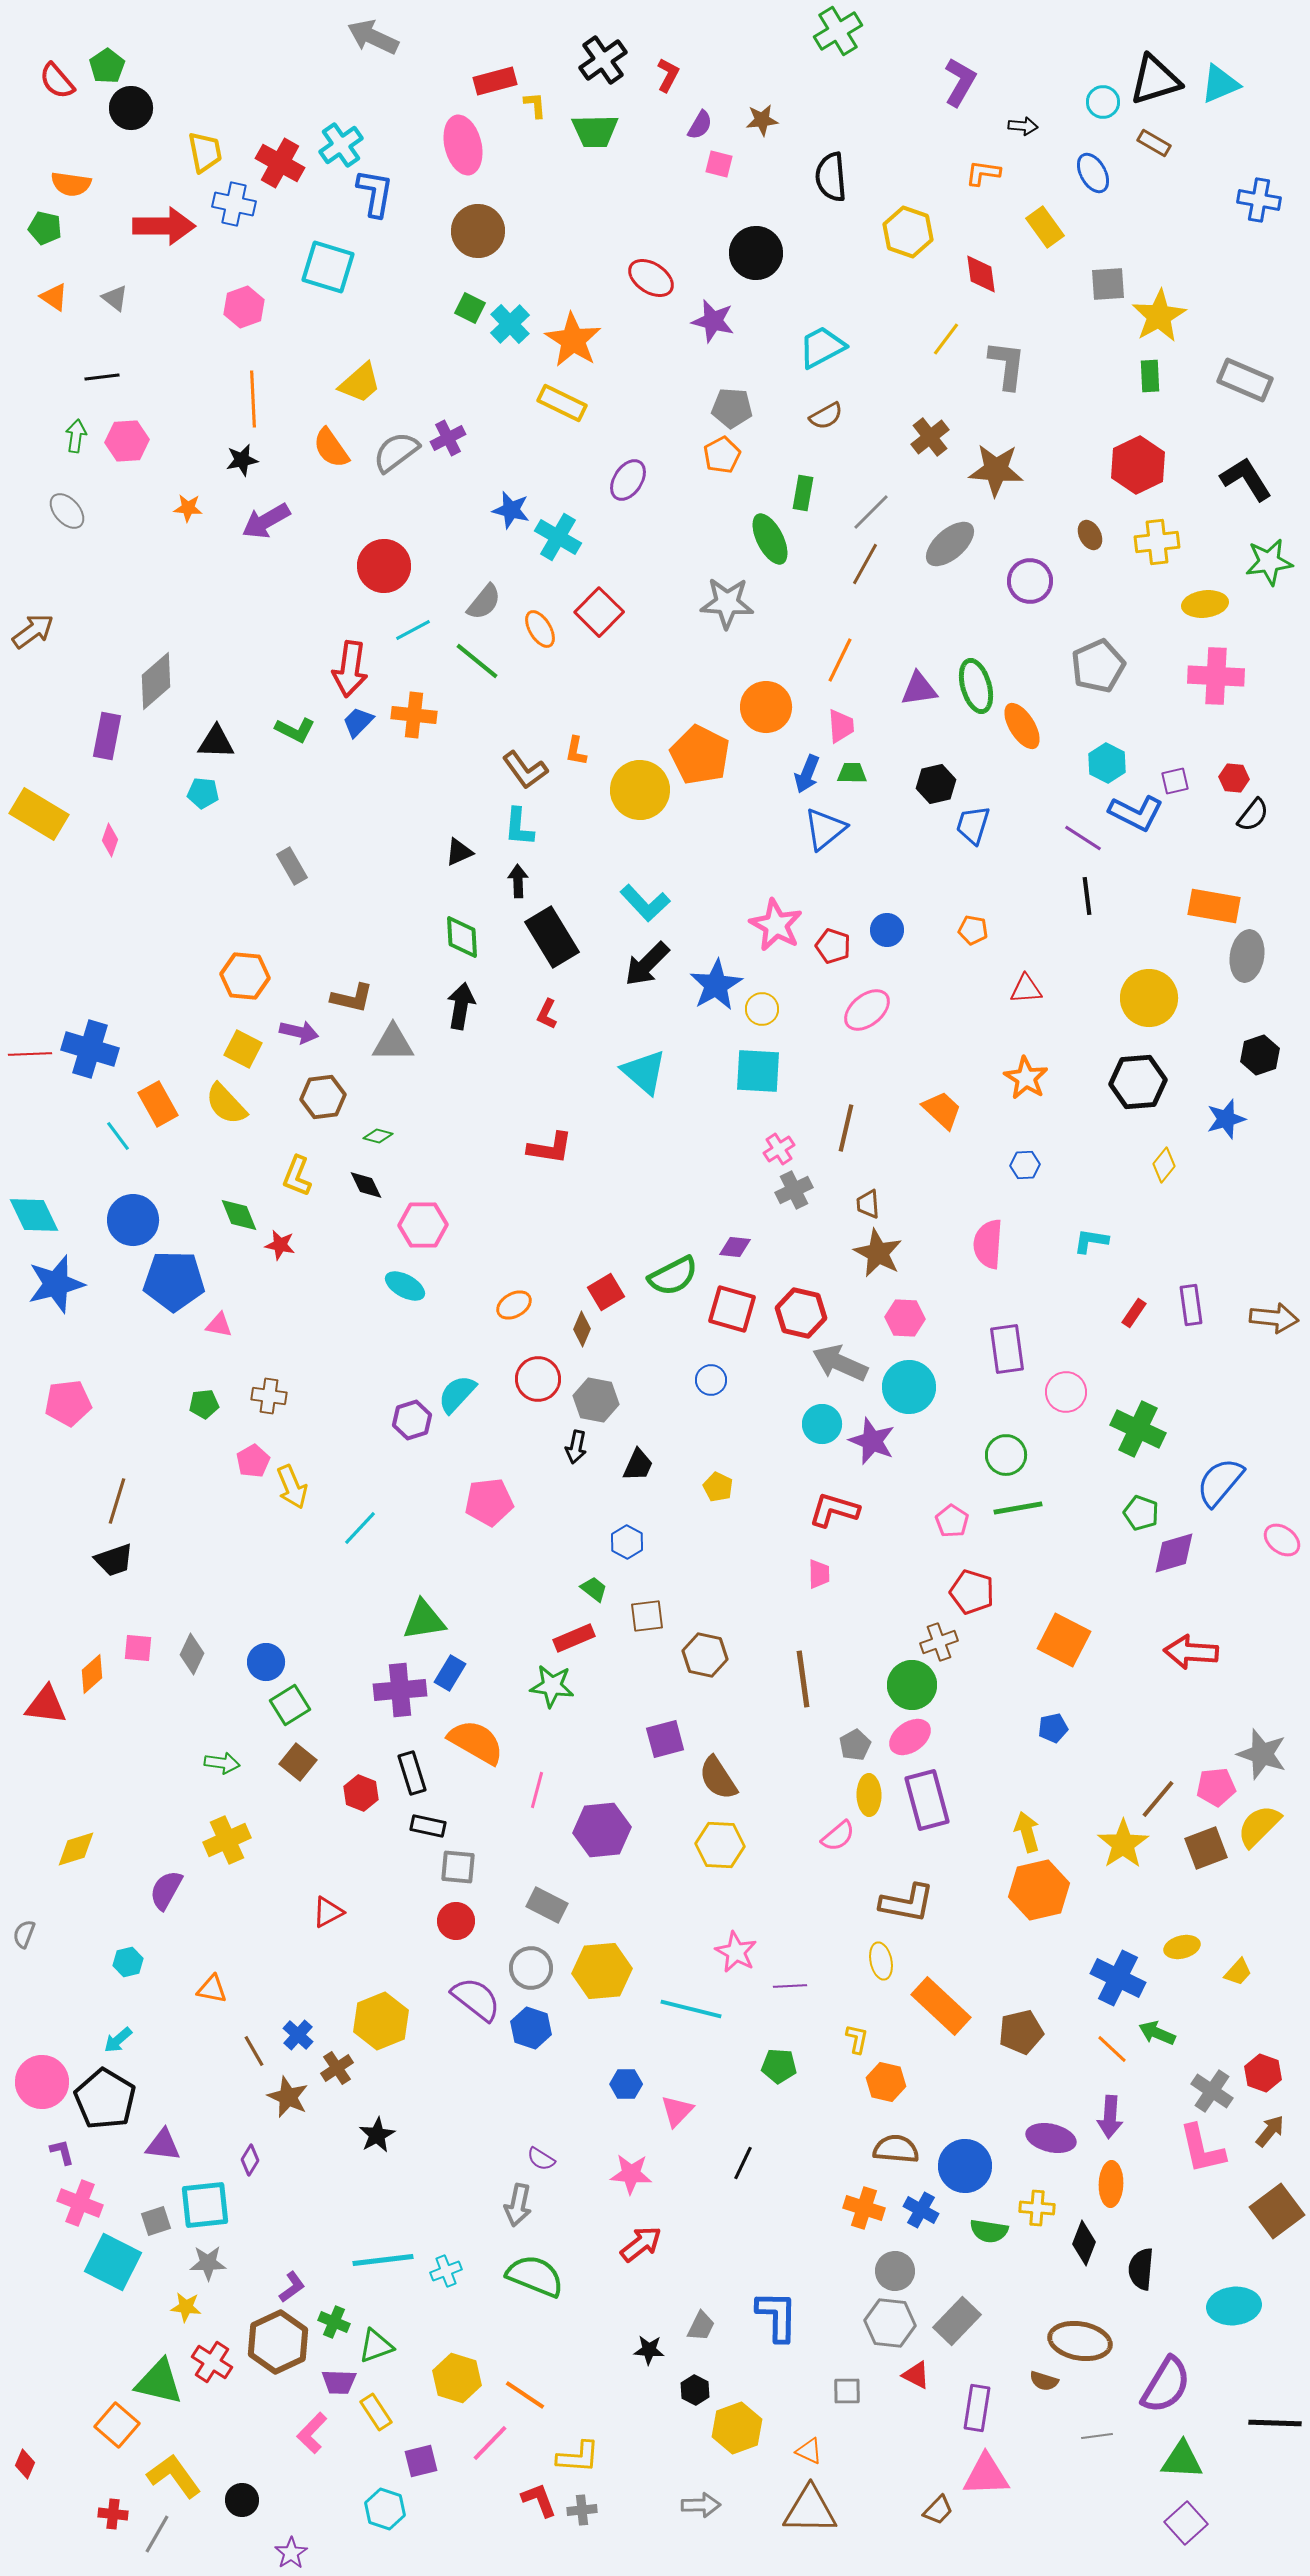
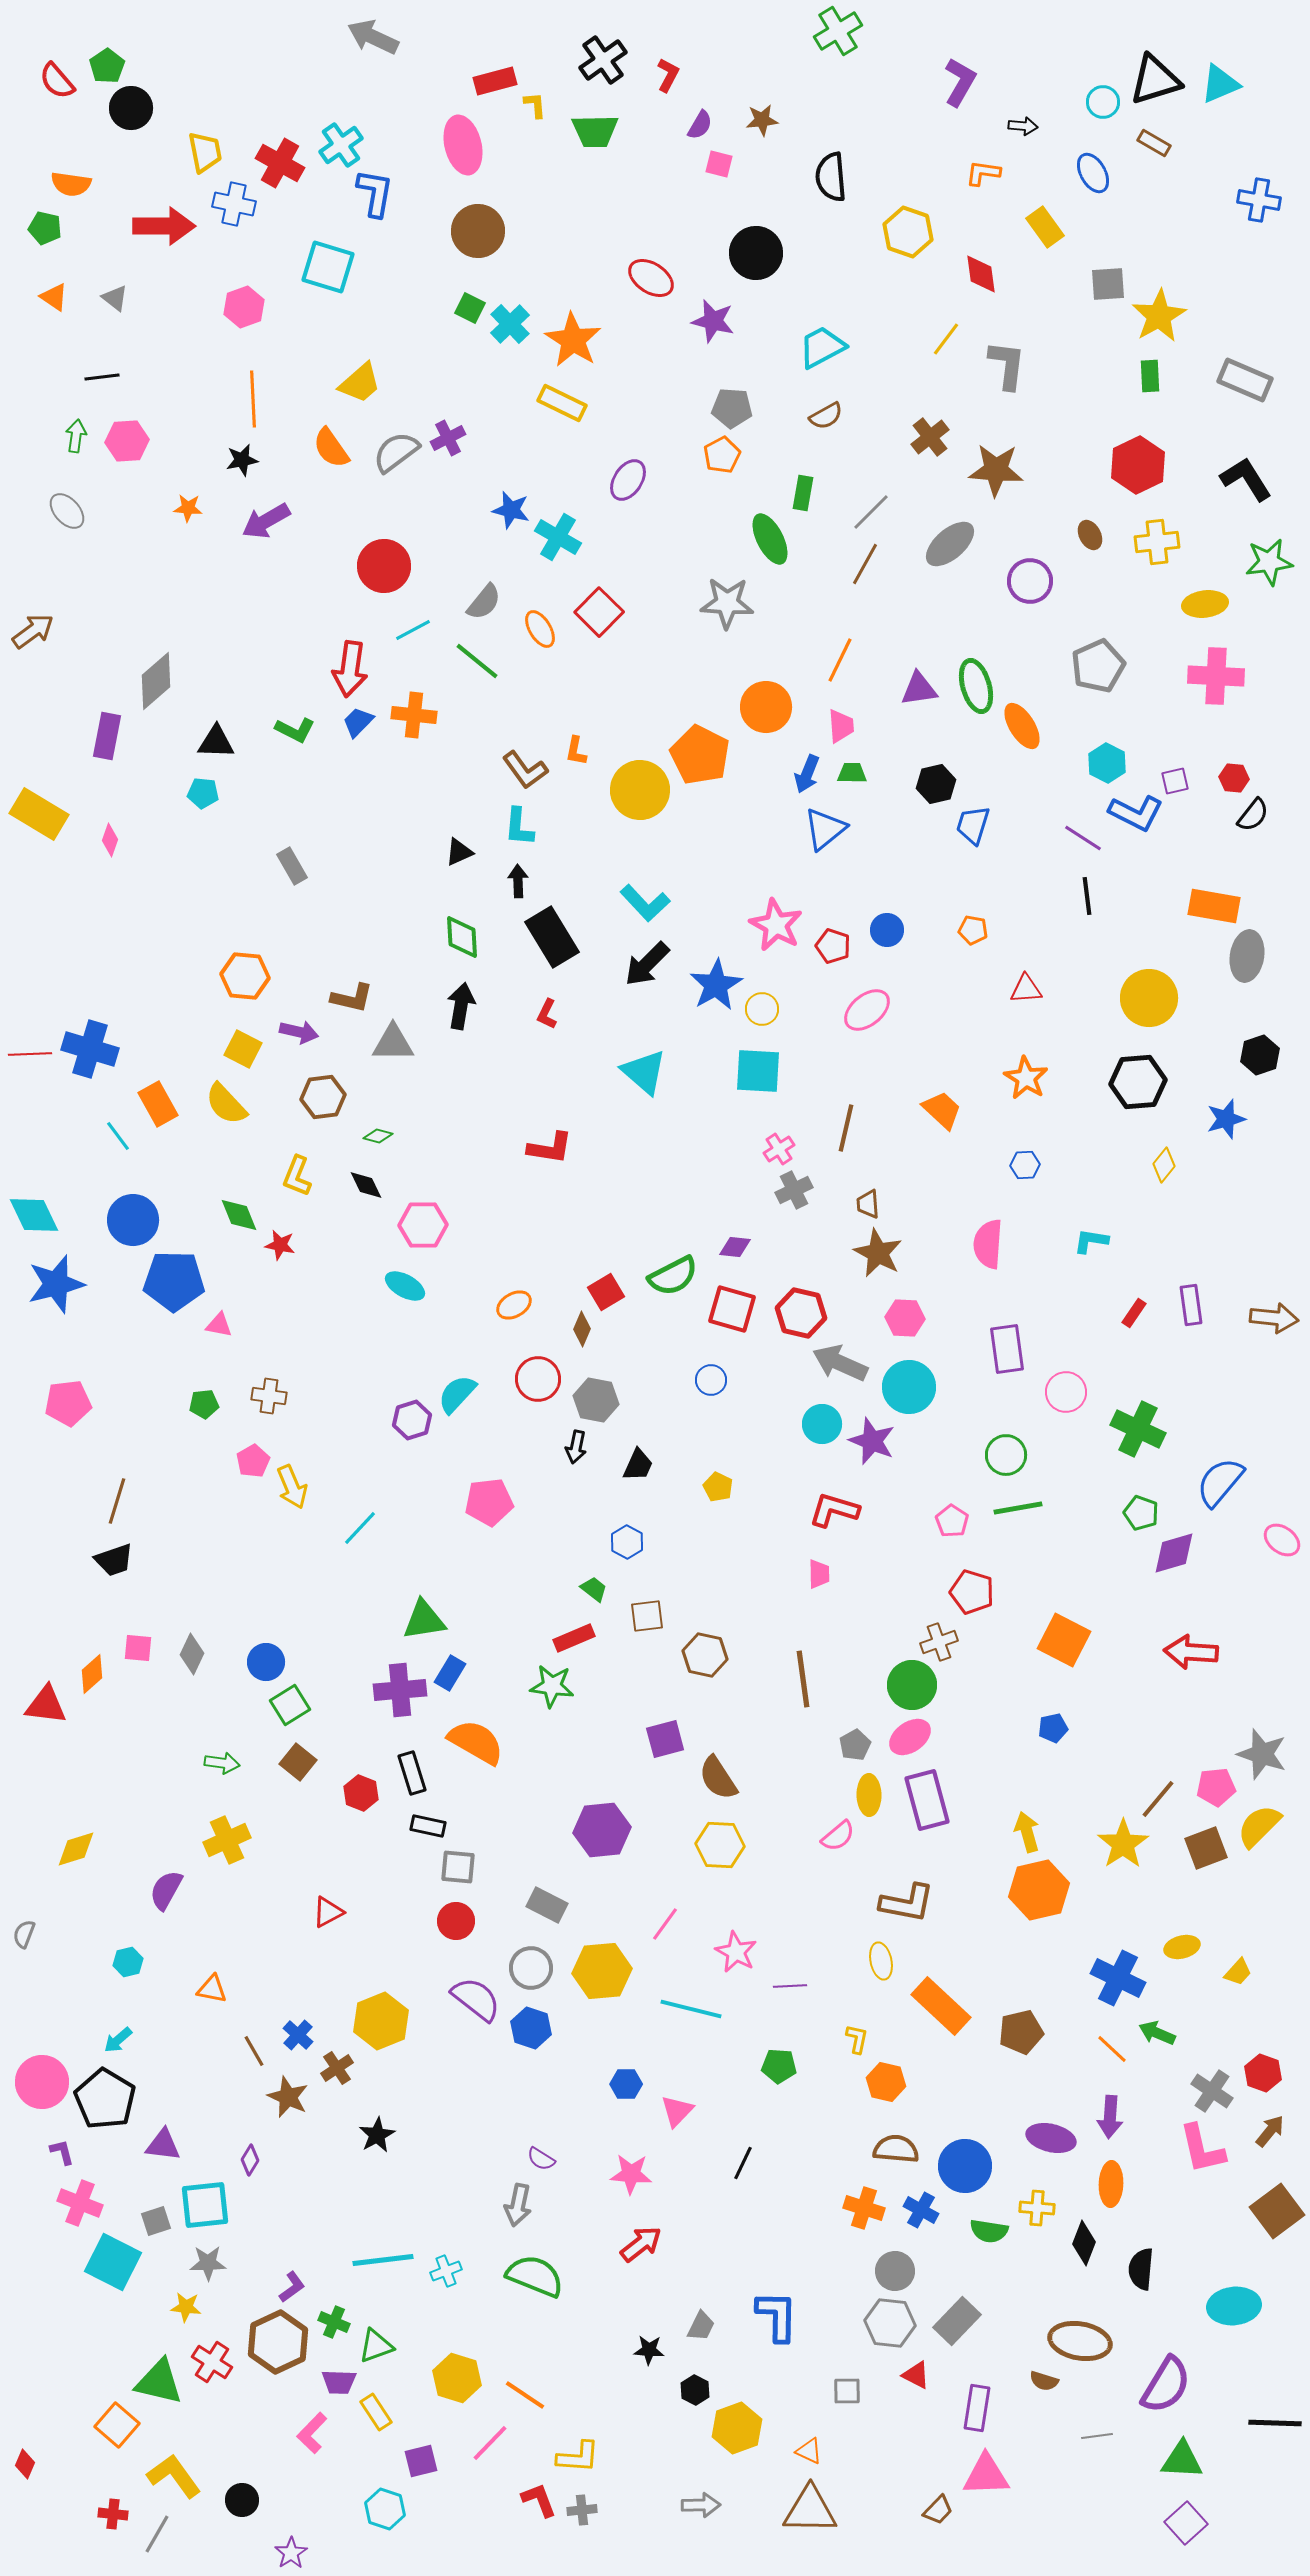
pink line at (537, 1790): moved 128 px right, 134 px down; rotated 21 degrees clockwise
